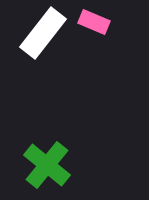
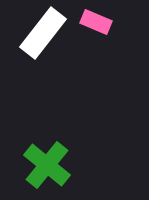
pink rectangle: moved 2 px right
